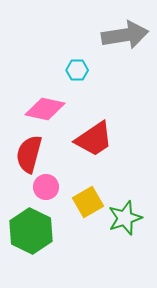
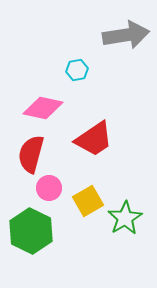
gray arrow: moved 1 px right
cyan hexagon: rotated 10 degrees counterclockwise
pink diamond: moved 2 px left, 1 px up
red semicircle: moved 2 px right
pink circle: moved 3 px right, 1 px down
yellow square: moved 1 px up
green star: rotated 12 degrees counterclockwise
